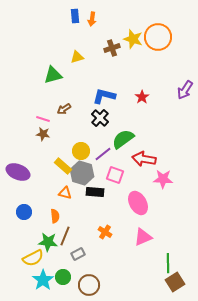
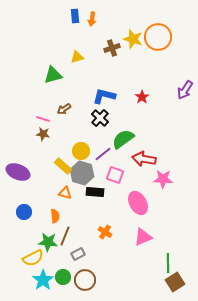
brown circle: moved 4 px left, 5 px up
